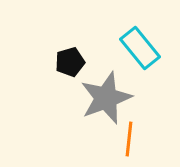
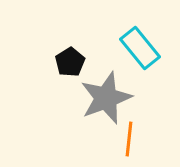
black pentagon: rotated 16 degrees counterclockwise
